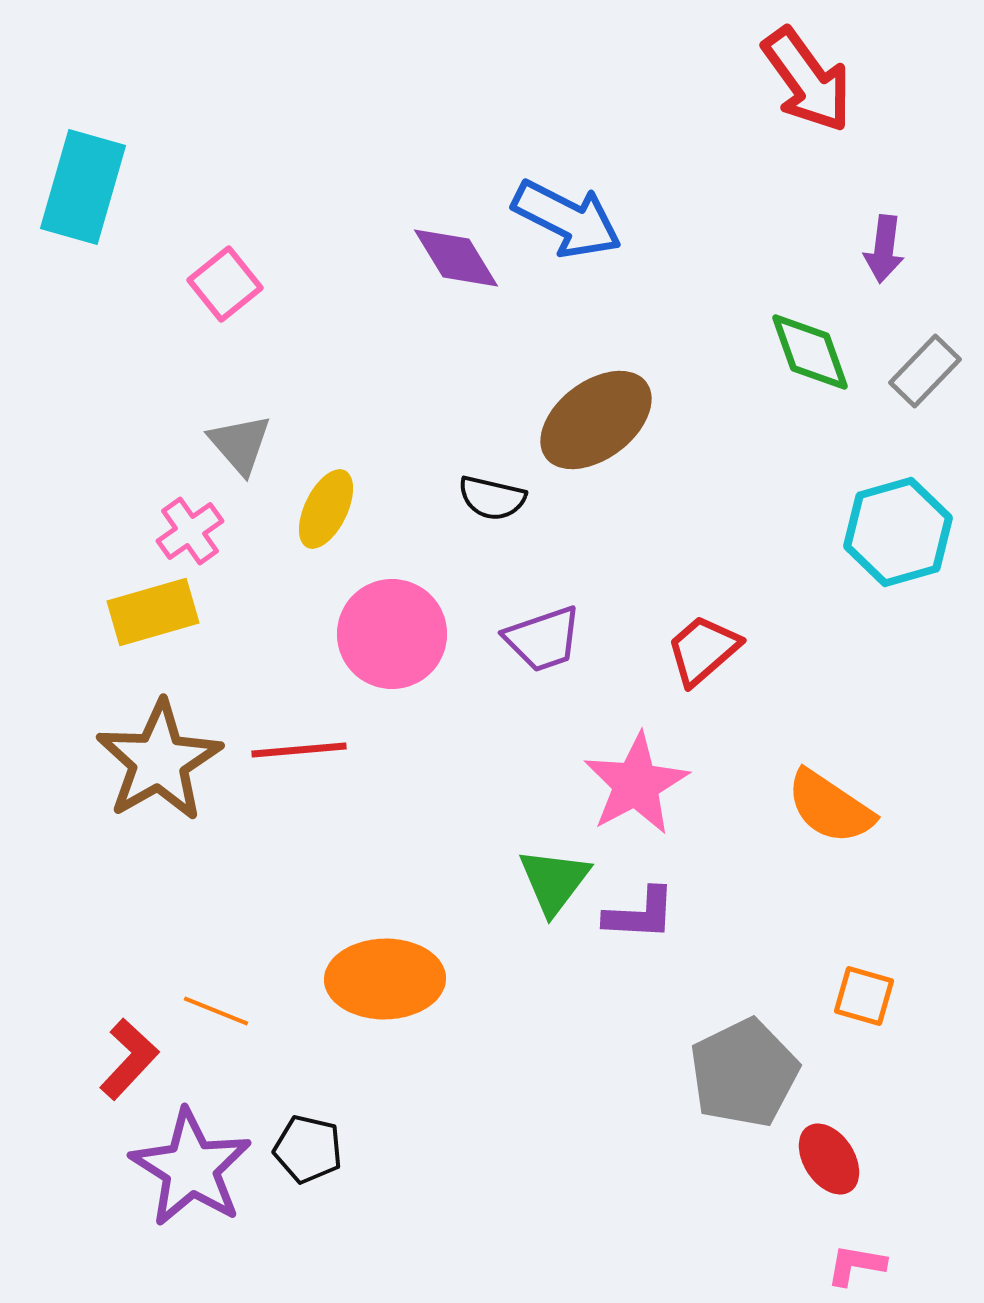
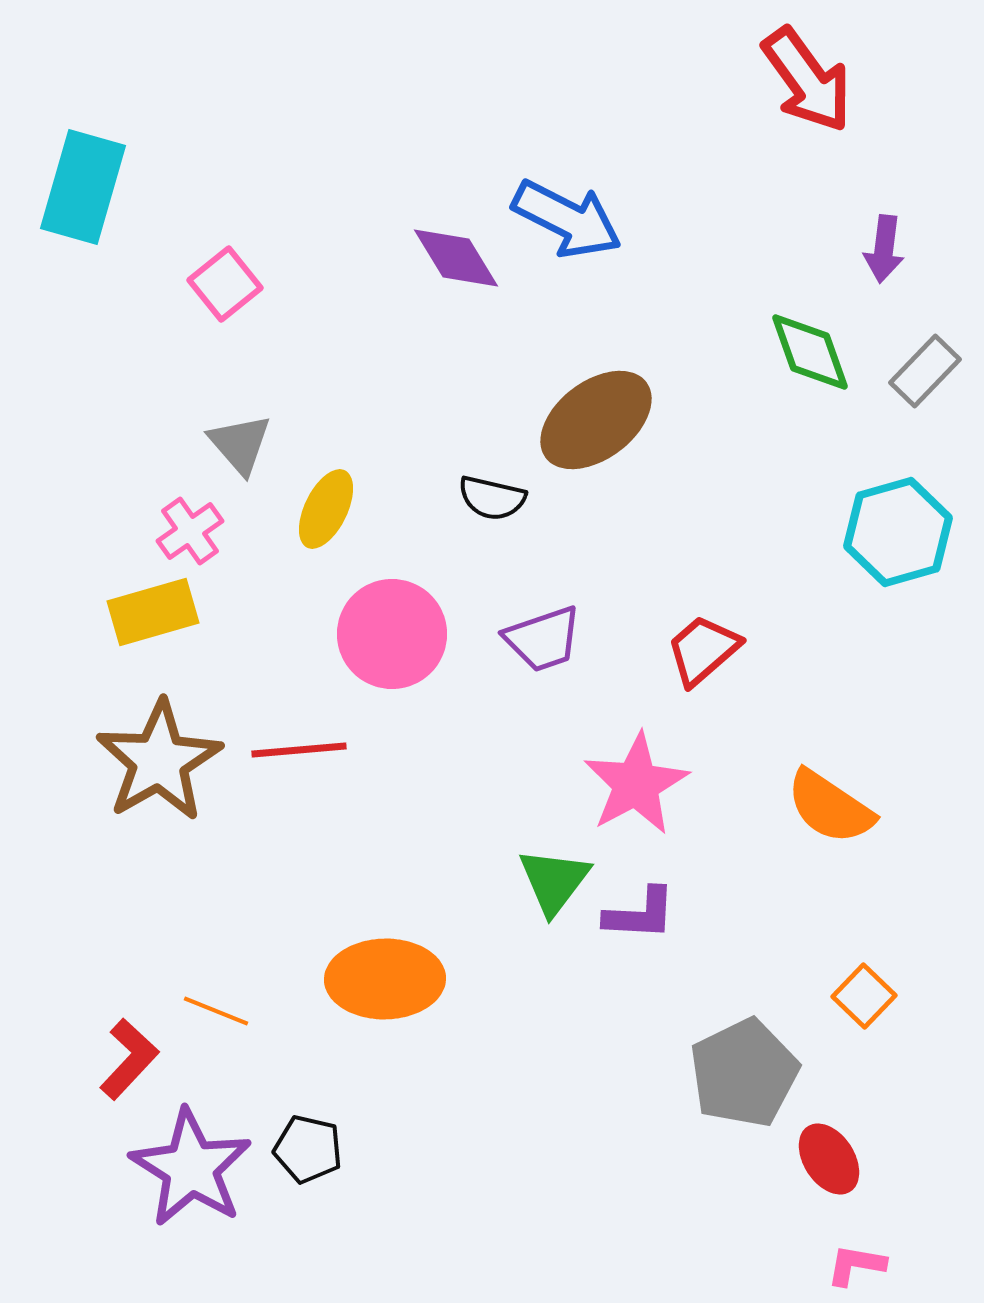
orange square: rotated 28 degrees clockwise
